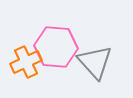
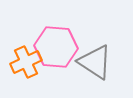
gray triangle: rotated 15 degrees counterclockwise
